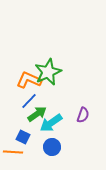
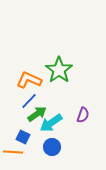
green star: moved 11 px right, 2 px up; rotated 12 degrees counterclockwise
